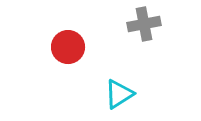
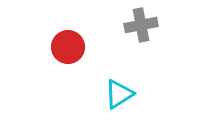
gray cross: moved 3 px left, 1 px down
